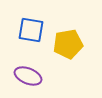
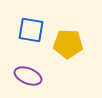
yellow pentagon: rotated 12 degrees clockwise
